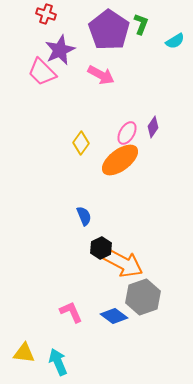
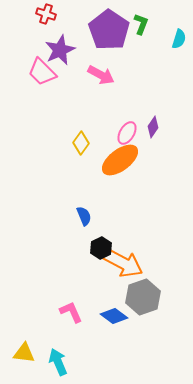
cyan semicircle: moved 4 px right, 2 px up; rotated 42 degrees counterclockwise
